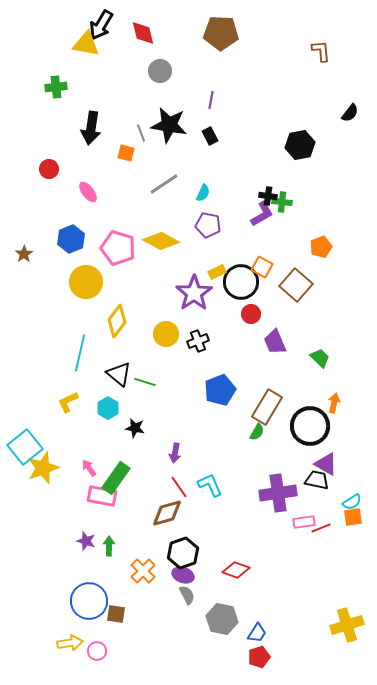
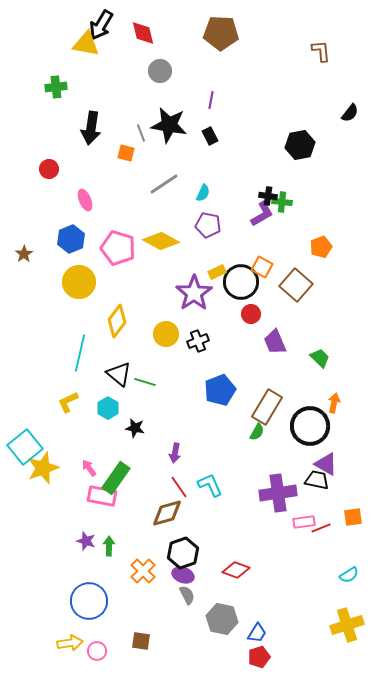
pink ellipse at (88, 192): moved 3 px left, 8 px down; rotated 15 degrees clockwise
yellow circle at (86, 282): moved 7 px left
cyan semicircle at (352, 502): moved 3 px left, 73 px down
brown square at (116, 614): moved 25 px right, 27 px down
